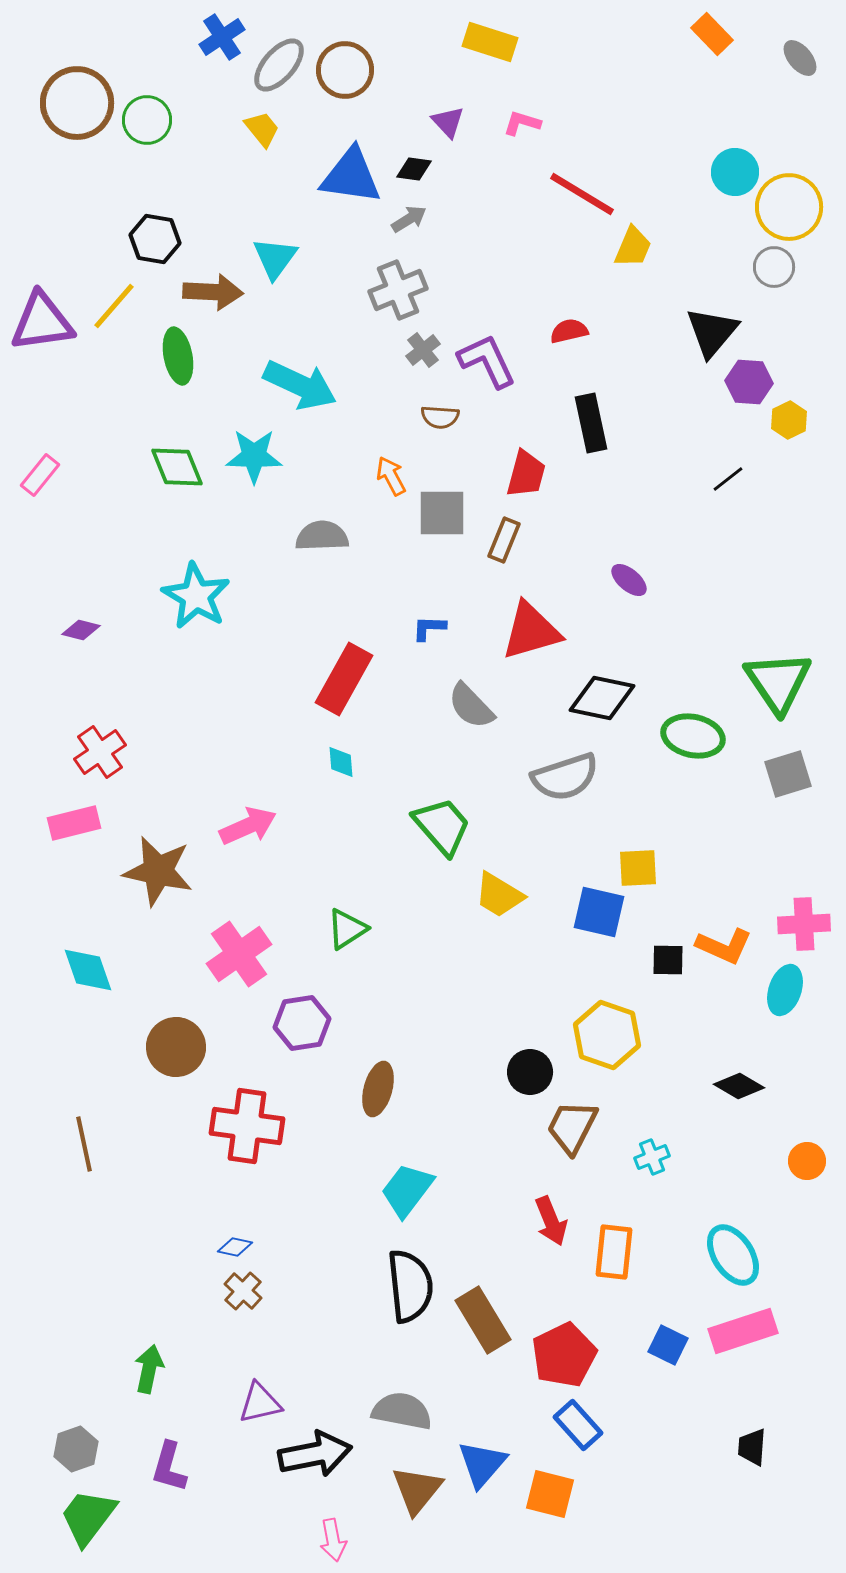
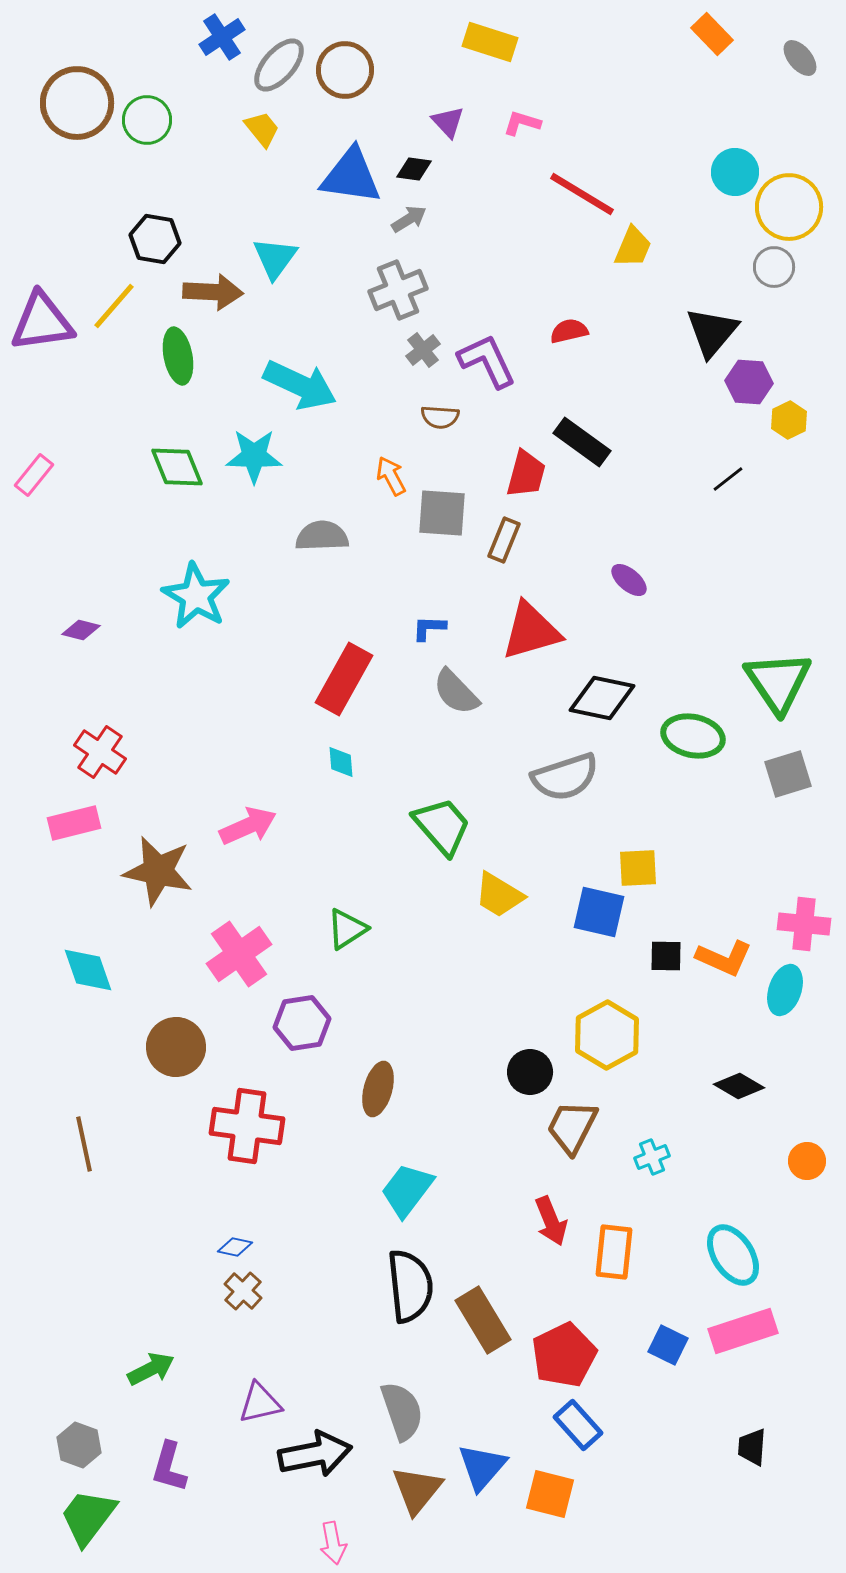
black rectangle at (591, 423): moved 9 px left, 19 px down; rotated 42 degrees counterclockwise
pink rectangle at (40, 475): moved 6 px left
gray square at (442, 513): rotated 4 degrees clockwise
gray semicircle at (471, 706): moved 15 px left, 14 px up
red cross at (100, 752): rotated 21 degrees counterclockwise
pink cross at (804, 924): rotated 9 degrees clockwise
orange L-shape at (724, 946): moved 12 px down
black square at (668, 960): moved 2 px left, 4 px up
yellow hexagon at (607, 1035): rotated 12 degrees clockwise
green arrow at (149, 1369): moved 2 px right; rotated 51 degrees clockwise
gray semicircle at (402, 1411): rotated 60 degrees clockwise
gray hexagon at (76, 1449): moved 3 px right, 4 px up; rotated 21 degrees counterclockwise
blue triangle at (482, 1464): moved 3 px down
pink arrow at (333, 1540): moved 3 px down
